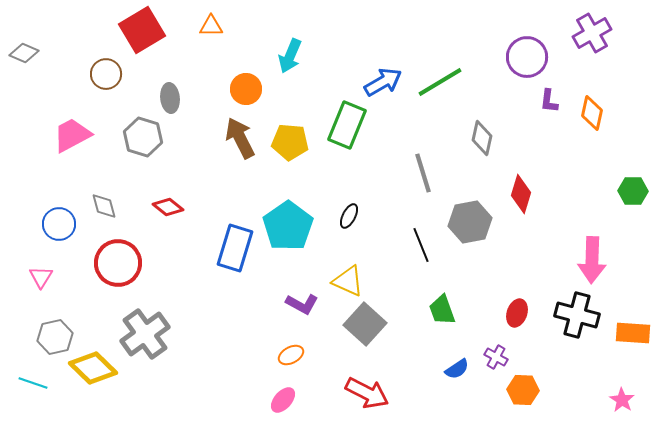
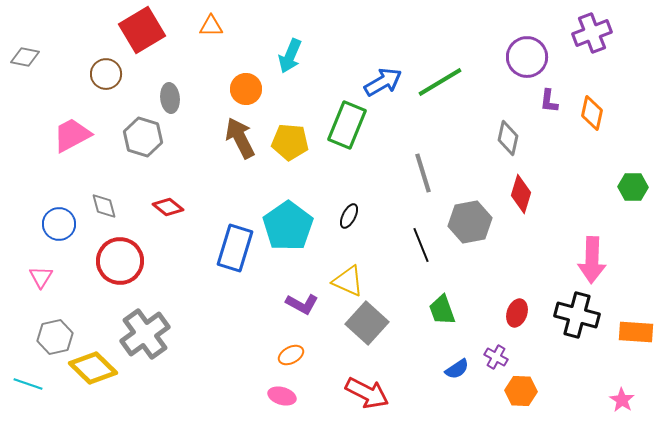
purple cross at (592, 33): rotated 9 degrees clockwise
gray diamond at (24, 53): moved 1 px right, 4 px down; rotated 12 degrees counterclockwise
gray diamond at (482, 138): moved 26 px right
green hexagon at (633, 191): moved 4 px up
red circle at (118, 263): moved 2 px right, 2 px up
gray square at (365, 324): moved 2 px right, 1 px up
orange rectangle at (633, 333): moved 3 px right, 1 px up
cyan line at (33, 383): moved 5 px left, 1 px down
orange hexagon at (523, 390): moved 2 px left, 1 px down
pink ellipse at (283, 400): moved 1 px left, 4 px up; rotated 64 degrees clockwise
